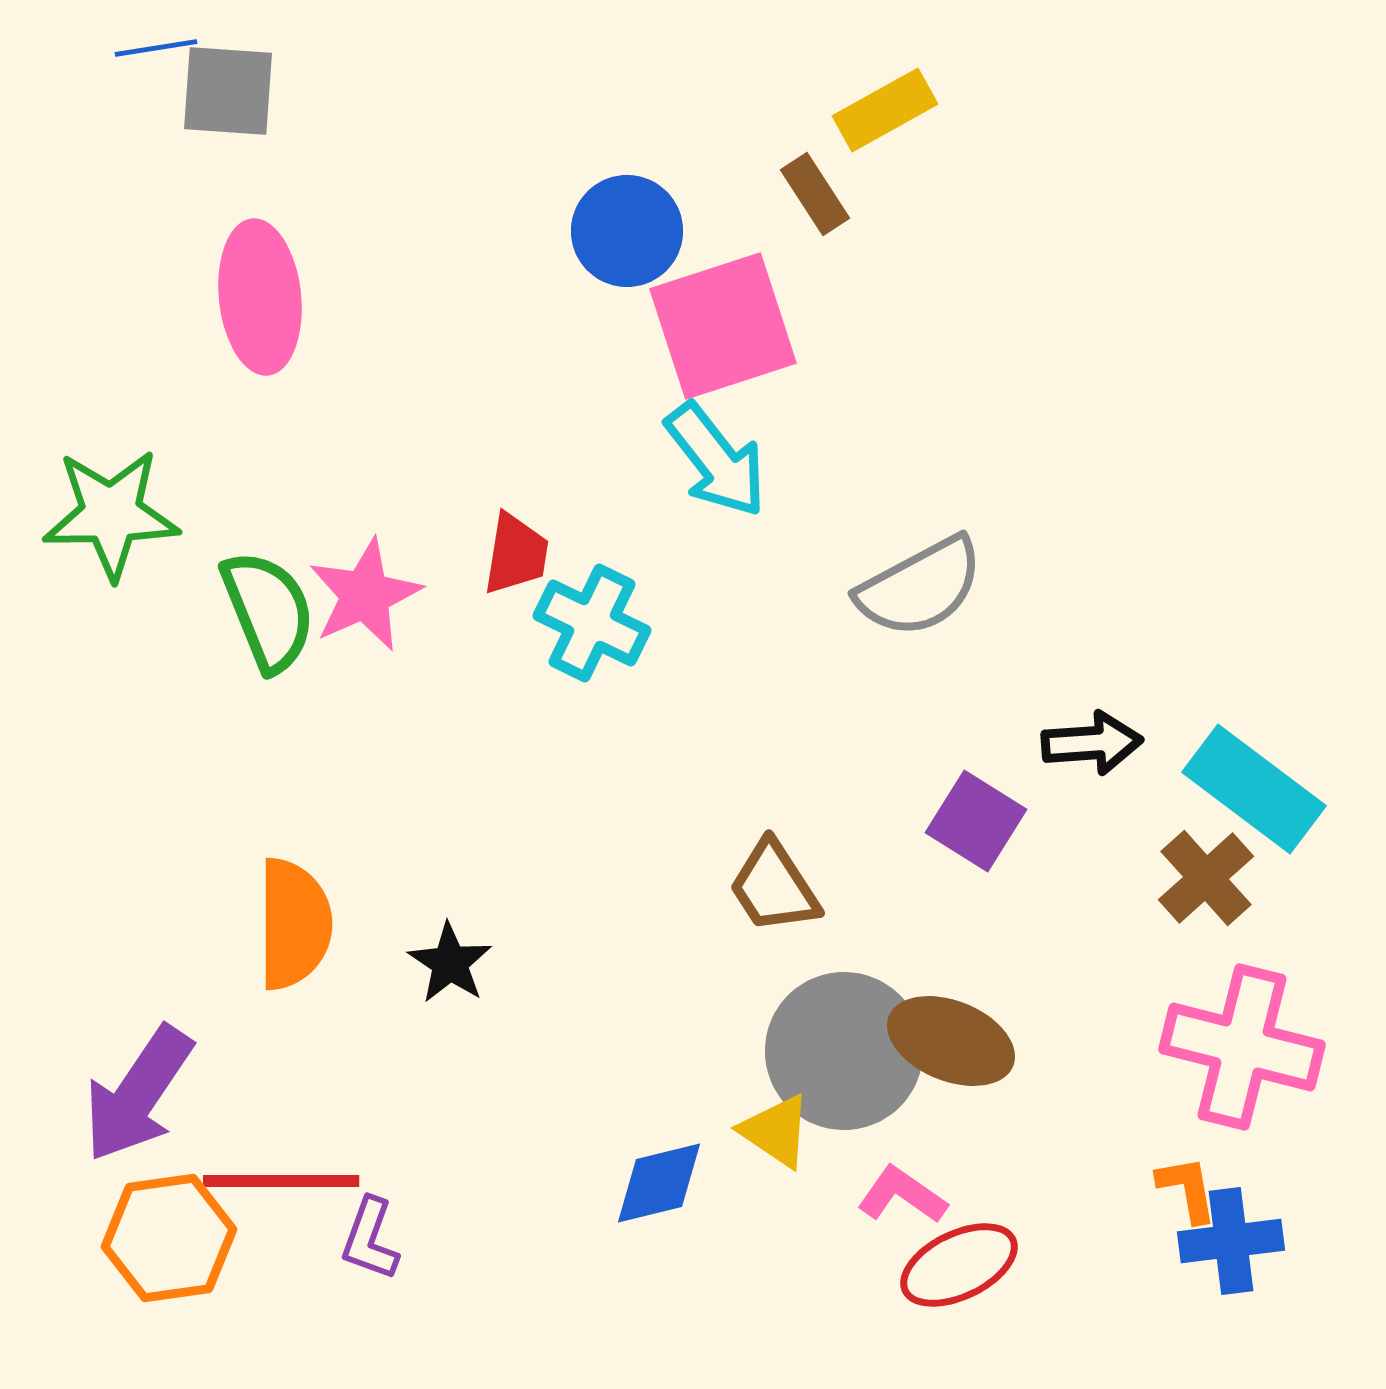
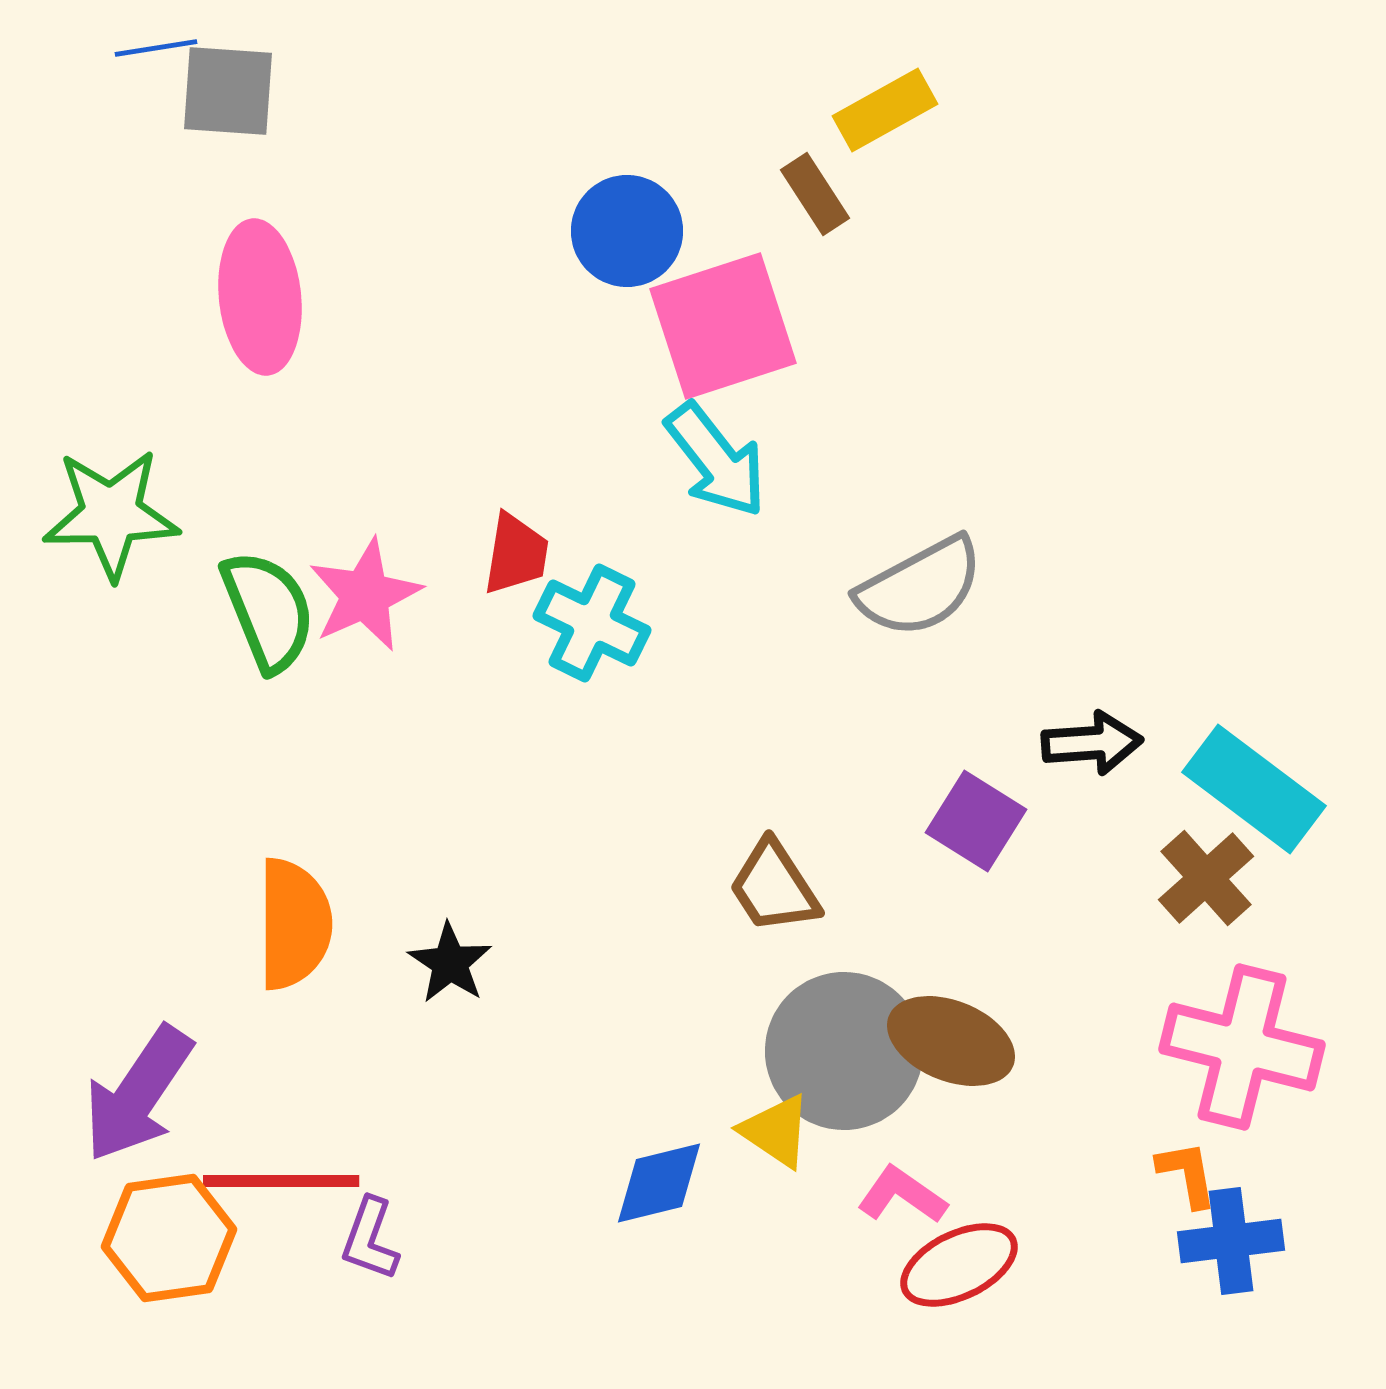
orange L-shape: moved 15 px up
